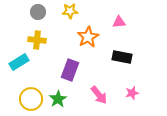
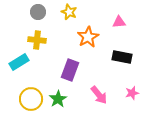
yellow star: moved 1 px left, 1 px down; rotated 28 degrees clockwise
